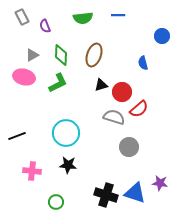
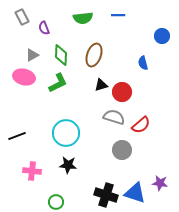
purple semicircle: moved 1 px left, 2 px down
red semicircle: moved 2 px right, 16 px down
gray circle: moved 7 px left, 3 px down
